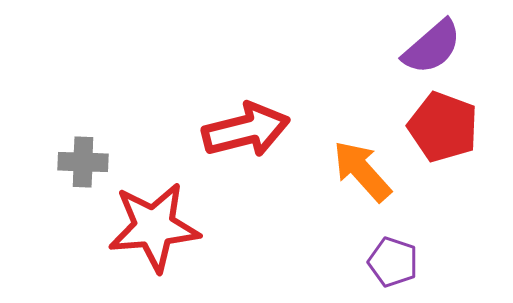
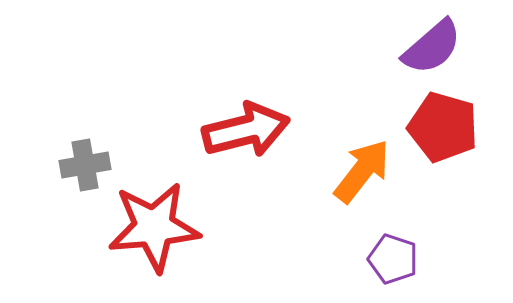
red pentagon: rotated 4 degrees counterclockwise
gray cross: moved 2 px right, 3 px down; rotated 12 degrees counterclockwise
orange arrow: rotated 80 degrees clockwise
purple pentagon: moved 3 px up
